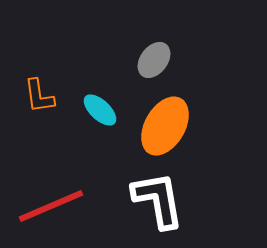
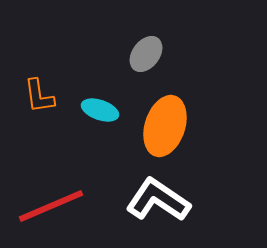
gray ellipse: moved 8 px left, 6 px up
cyan ellipse: rotated 24 degrees counterclockwise
orange ellipse: rotated 12 degrees counterclockwise
white L-shape: rotated 46 degrees counterclockwise
